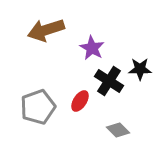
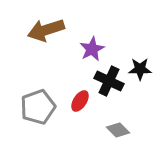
purple star: moved 1 px down; rotated 15 degrees clockwise
black cross: rotated 8 degrees counterclockwise
